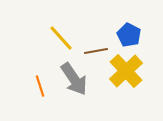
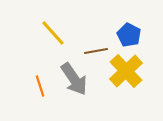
yellow line: moved 8 px left, 5 px up
